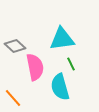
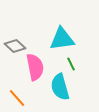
orange line: moved 4 px right
